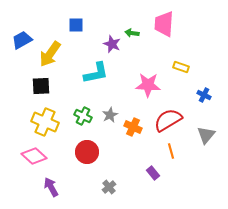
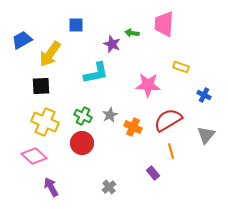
red circle: moved 5 px left, 9 px up
